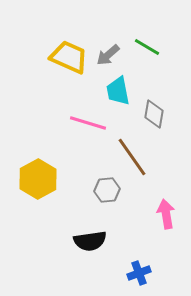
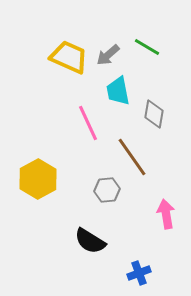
pink line: rotated 48 degrees clockwise
black semicircle: rotated 40 degrees clockwise
